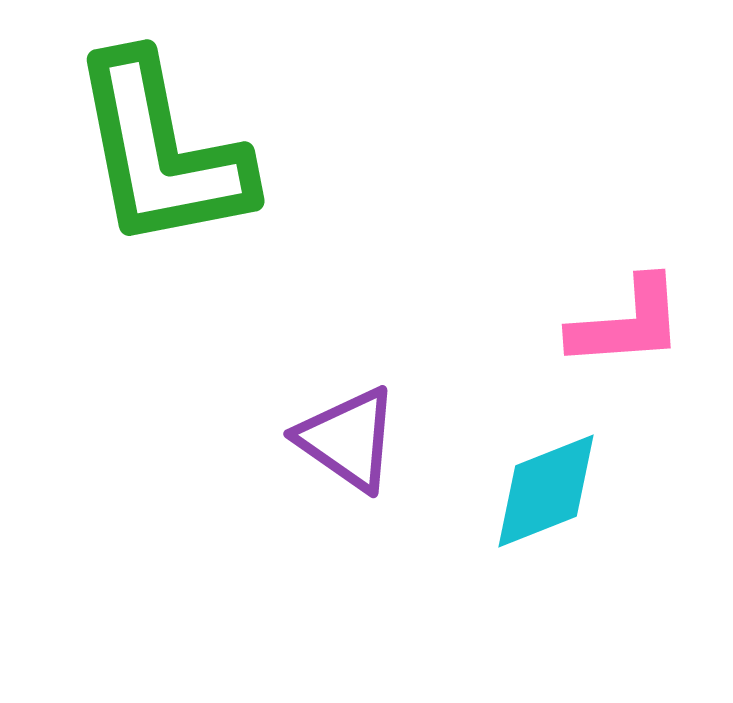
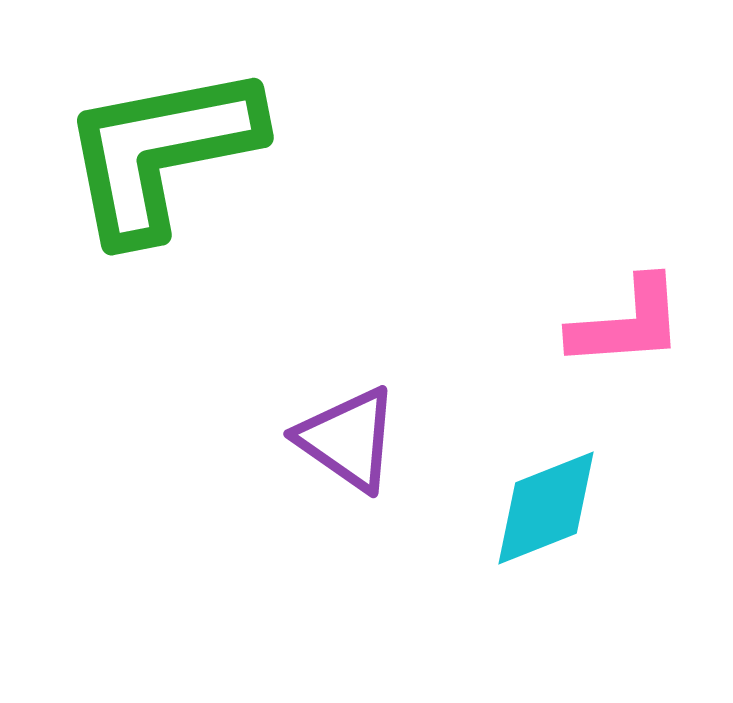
green L-shape: rotated 90 degrees clockwise
cyan diamond: moved 17 px down
